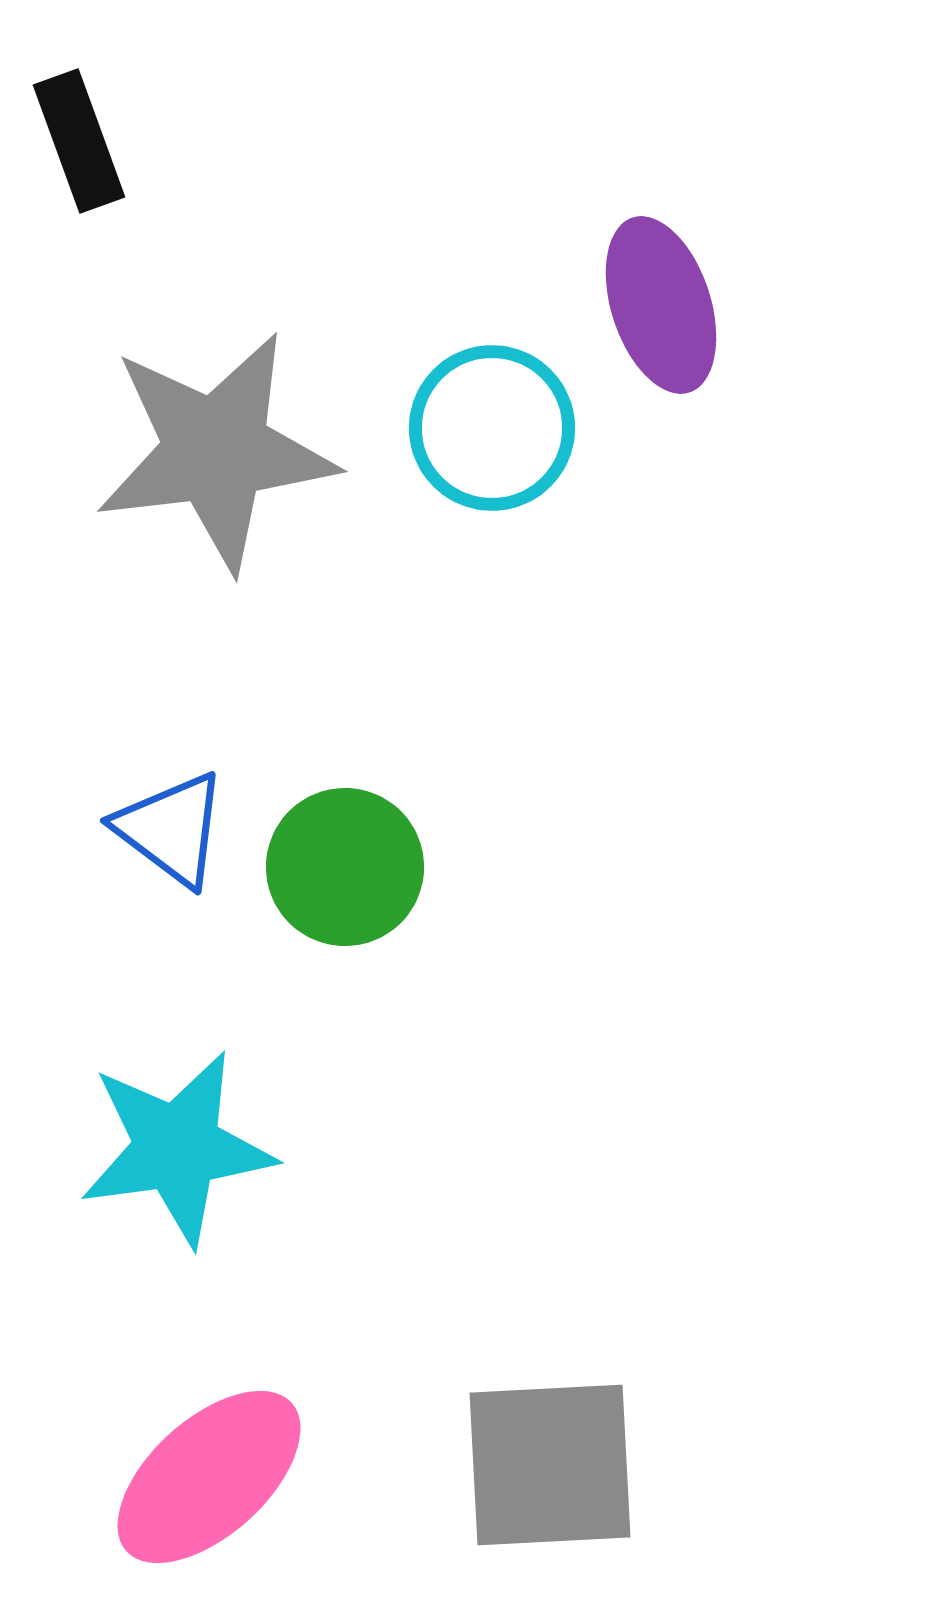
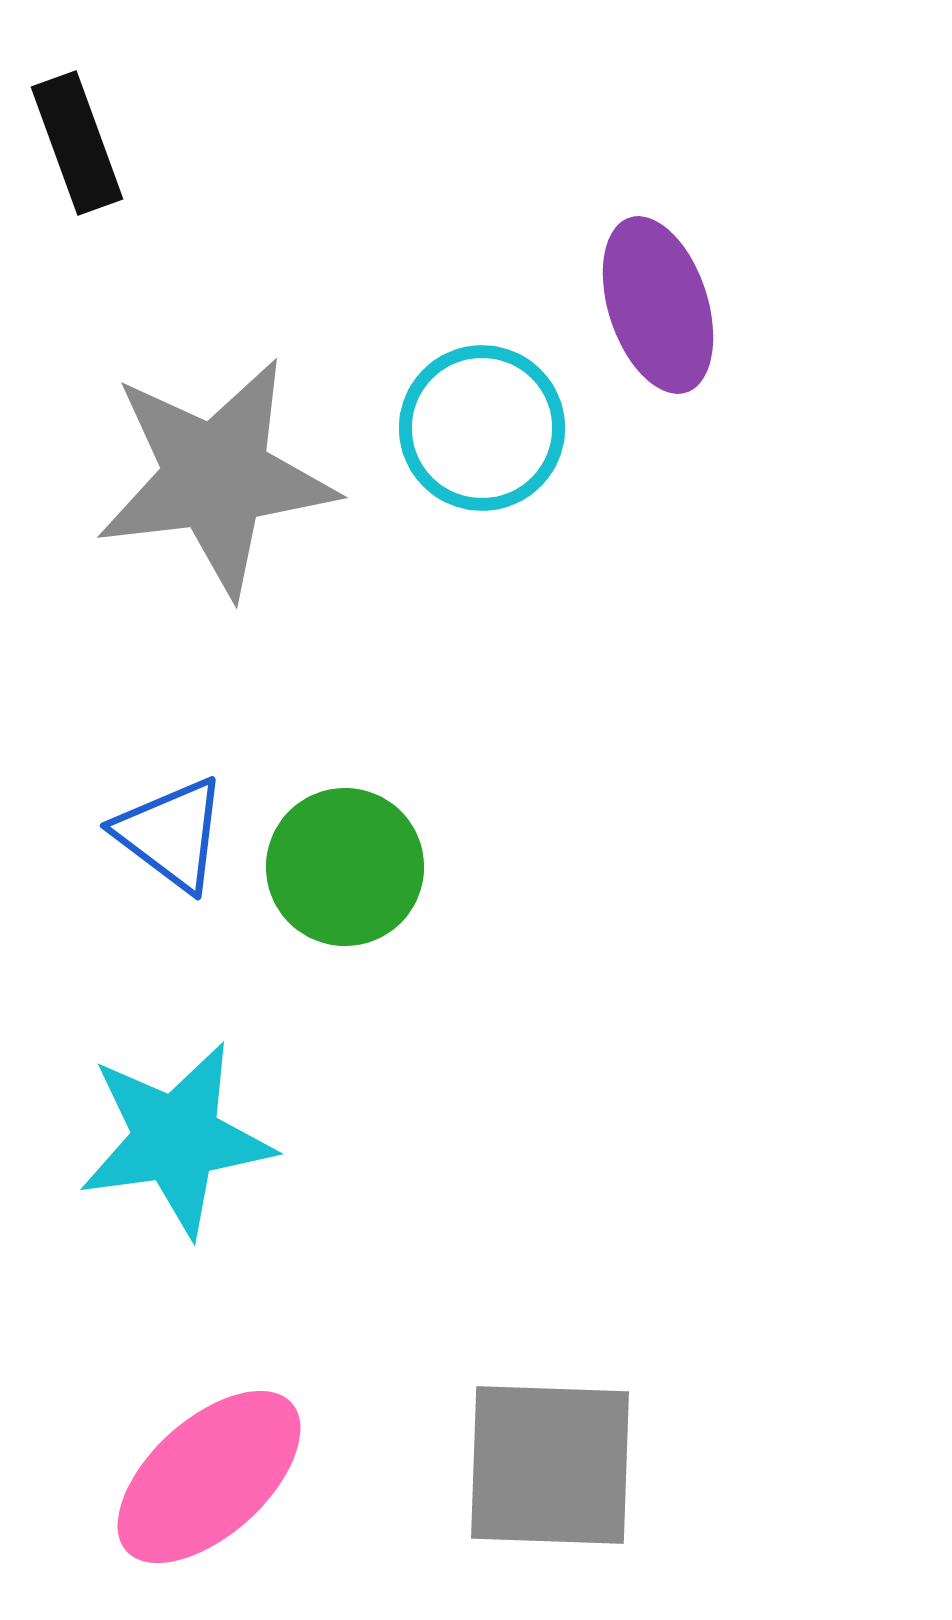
black rectangle: moved 2 px left, 2 px down
purple ellipse: moved 3 px left
cyan circle: moved 10 px left
gray star: moved 26 px down
blue triangle: moved 5 px down
cyan star: moved 1 px left, 9 px up
gray square: rotated 5 degrees clockwise
